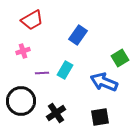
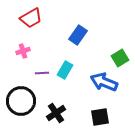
red trapezoid: moved 1 px left, 2 px up
